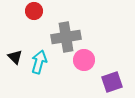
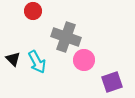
red circle: moved 1 px left
gray cross: rotated 28 degrees clockwise
black triangle: moved 2 px left, 2 px down
cyan arrow: moved 2 px left; rotated 135 degrees clockwise
